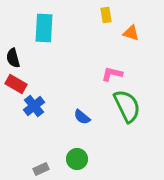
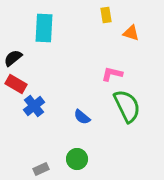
black semicircle: rotated 66 degrees clockwise
